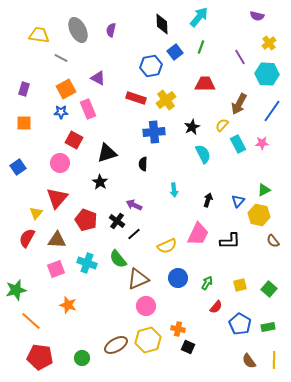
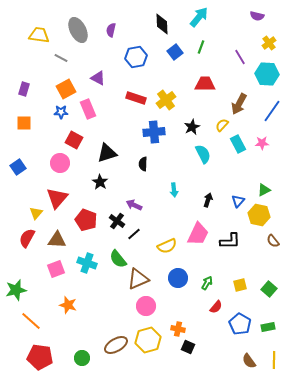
blue hexagon at (151, 66): moved 15 px left, 9 px up
